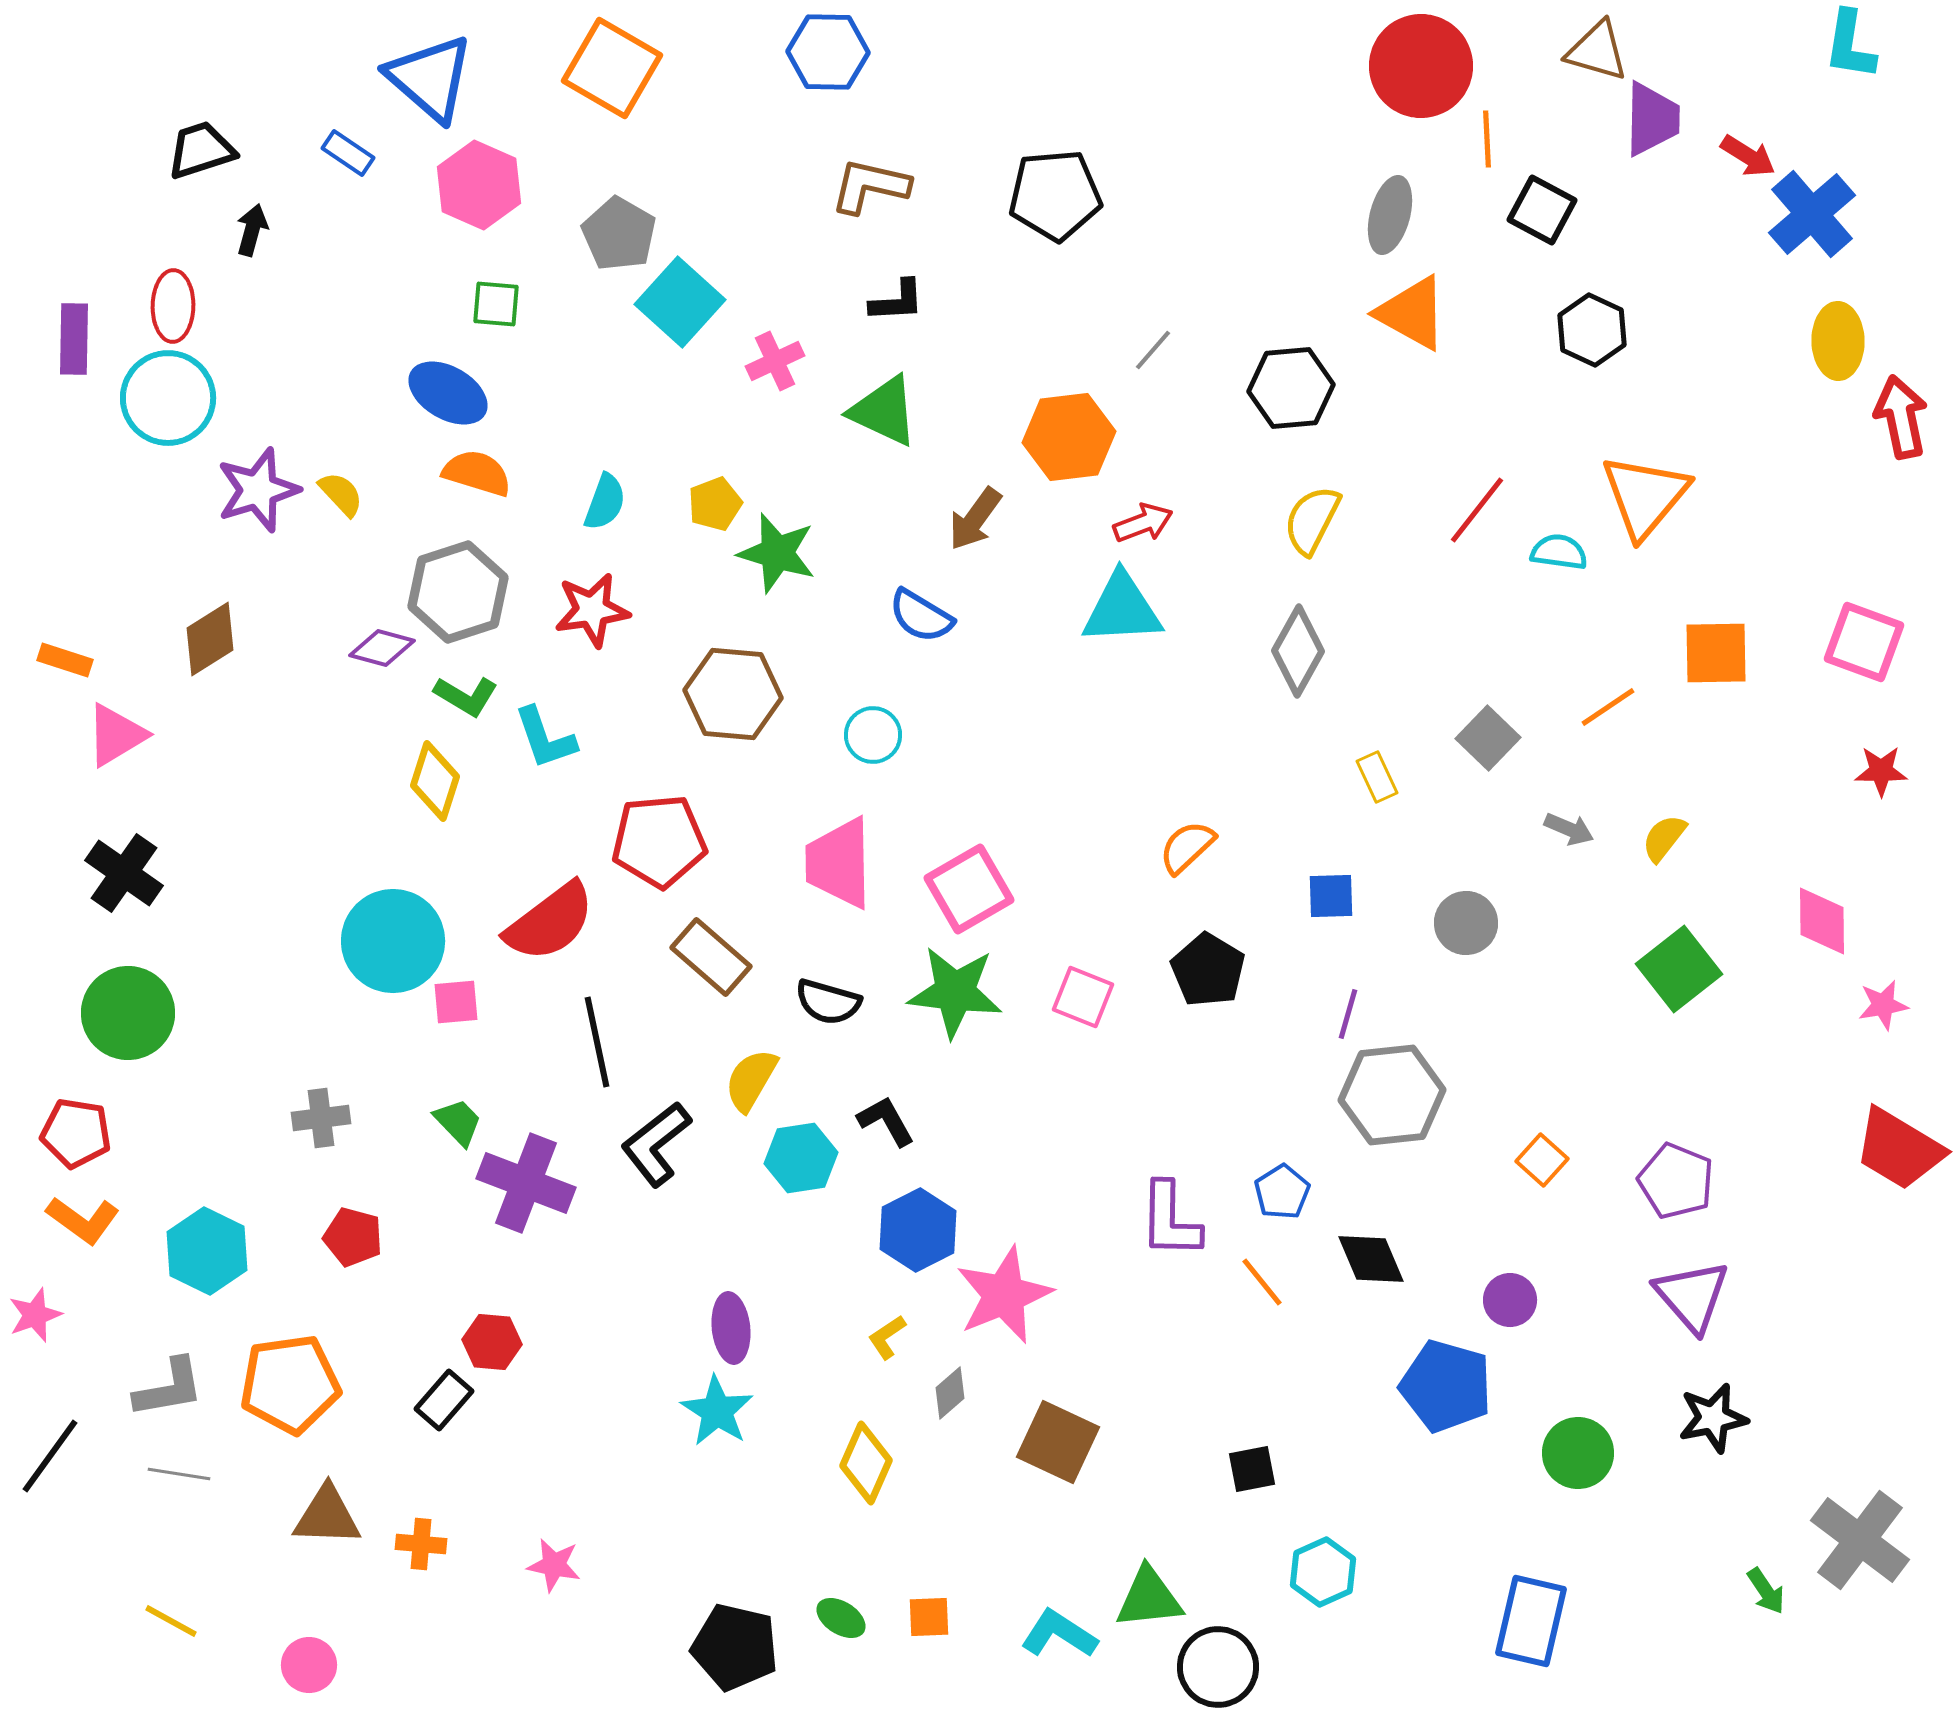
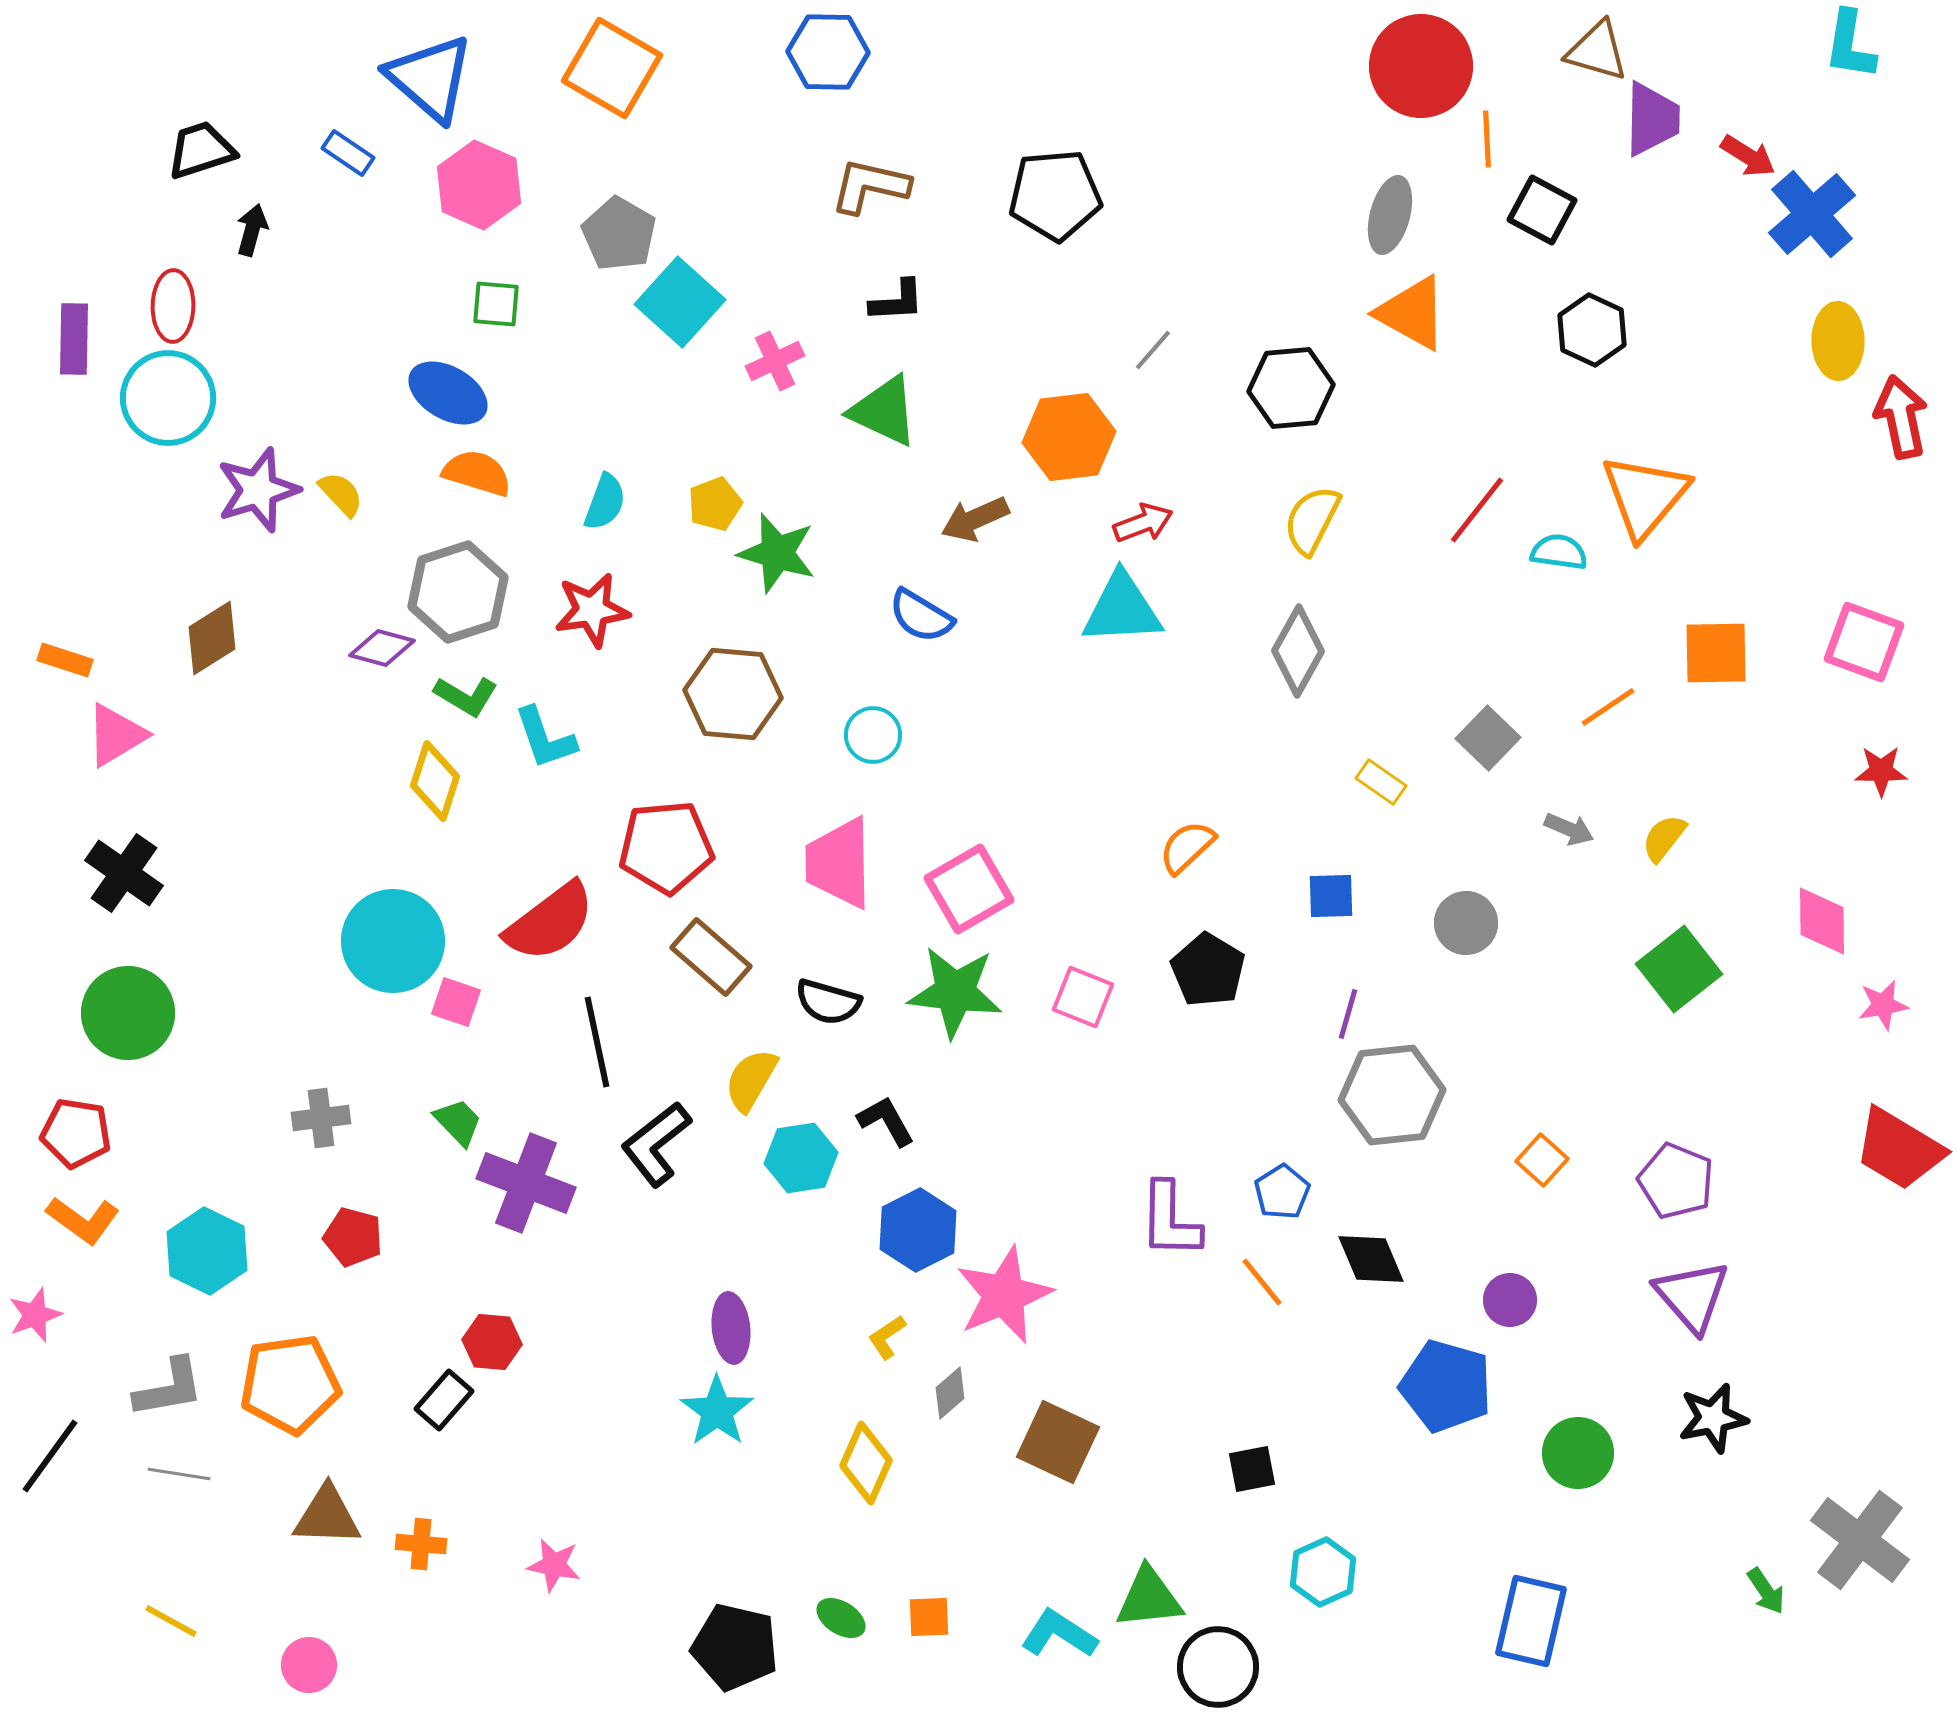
brown arrow at (975, 519): rotated 30 degrees clockwise
brown diamond at (210, 639): moved 2 px right, 1 px up
yellow rectangle at (1377, 777): moved 4 px right, 5 px down; rotated 30 degrees counterclockwise
red pentagon at (659, 841): moved 7 px right, 6 px down
pink square at (456, 1002): rotated 24 degrees clockwise
cyan star at (717, 1411): rotated 4 degrees clockwise
